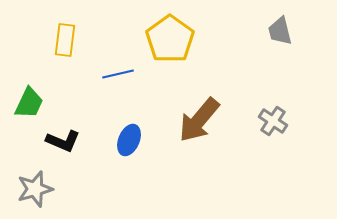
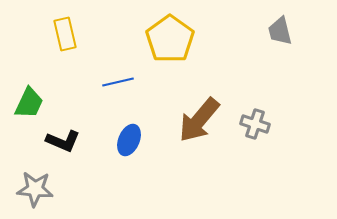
yellow rectangle: moved 6 px up; rotated 20 degrees counterclockwise
blue line: moved 8 px down
gray cross: moved 18 px left, 3 px down; rotated 16 degrees counterclockwise
gray star: rotated 21 degrees clockwise
